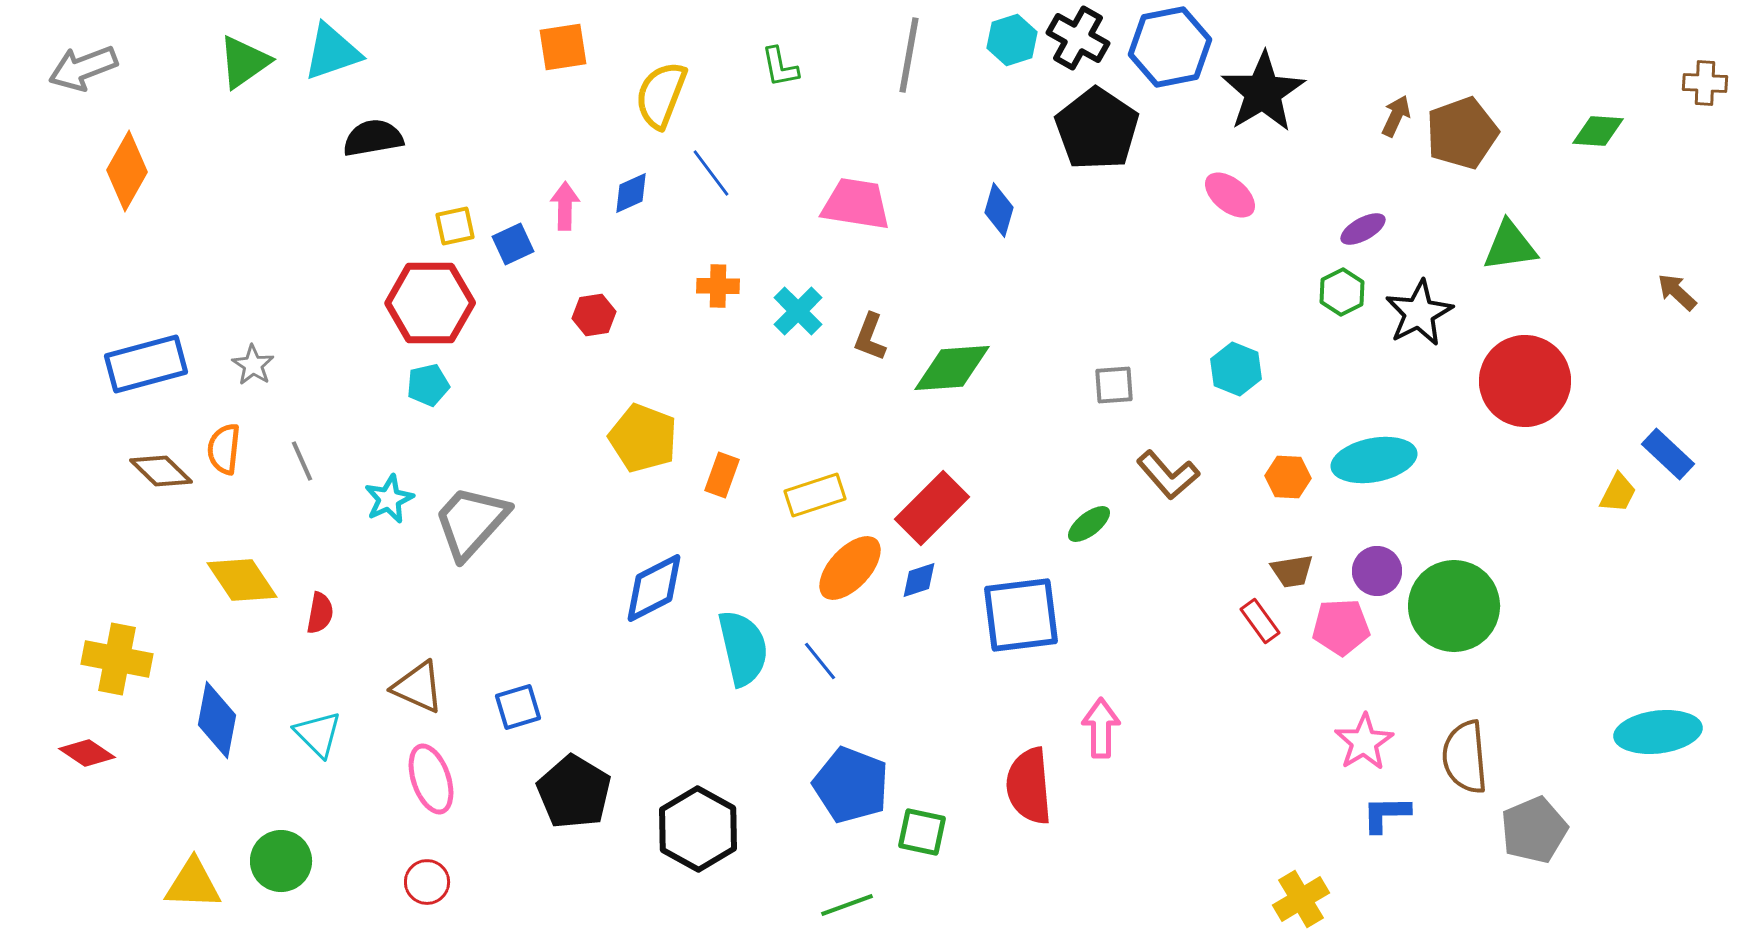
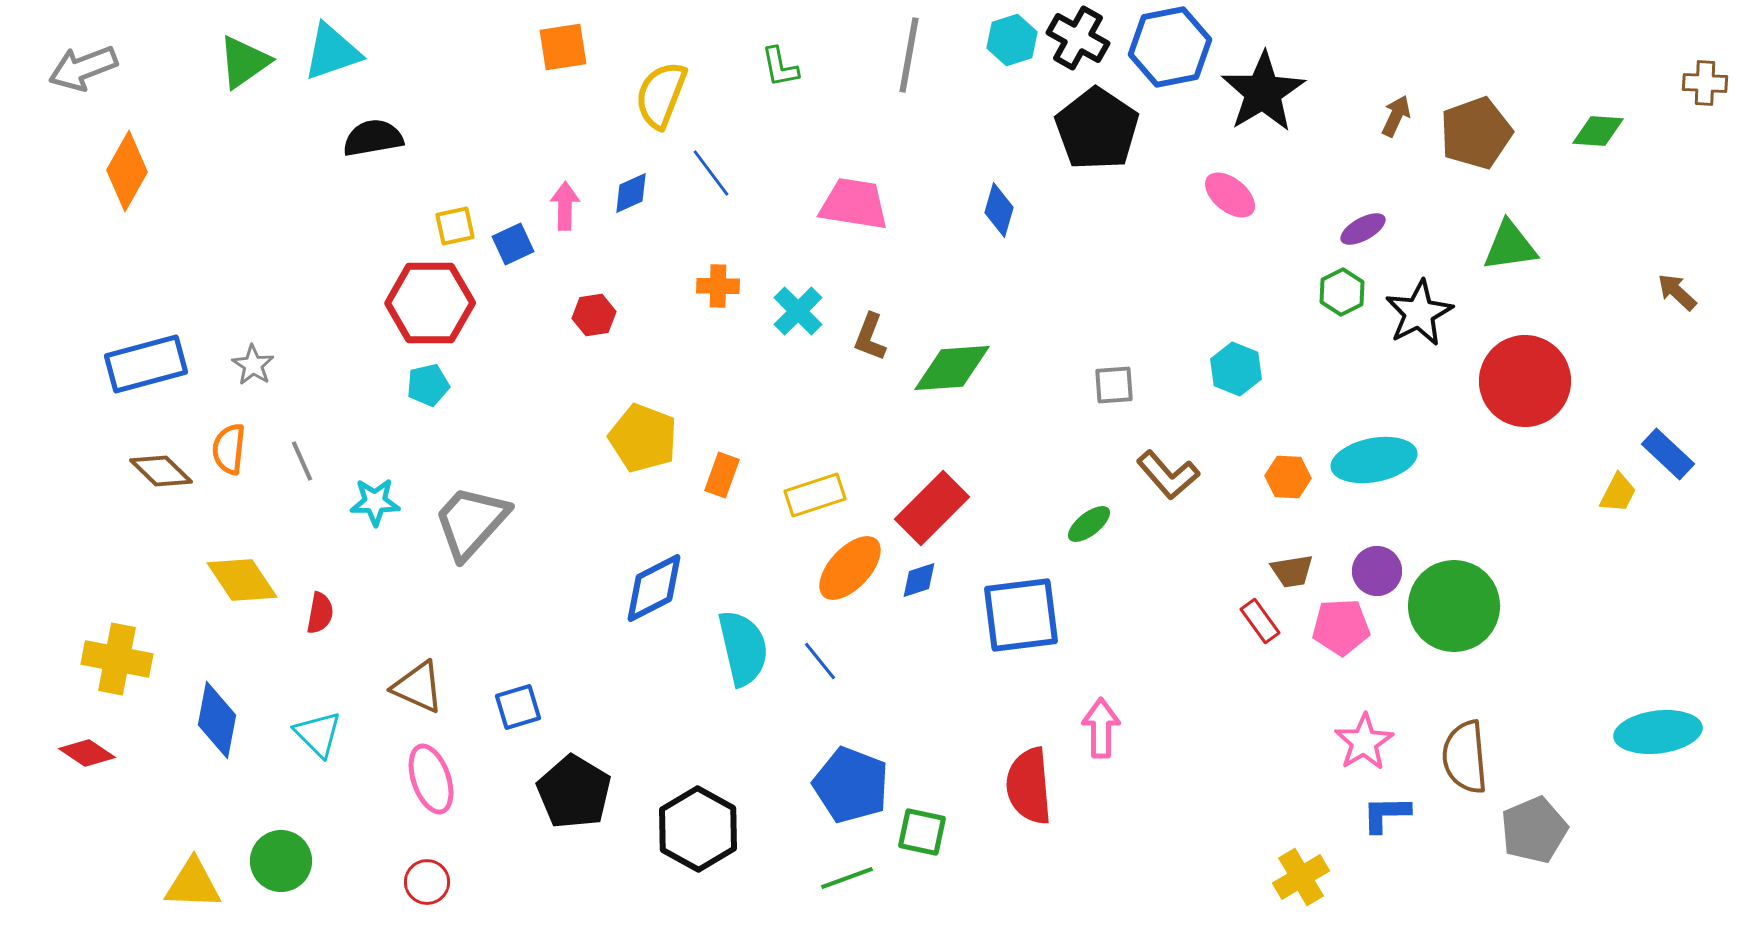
brown pentagon at (1462, 133): moved 14 px right
pink trapezoid at (856, 204): moved 2 px left
orange semicircle at (224, 449): moved 5 px right
cyan star at (389, 499): moved 14 px left, 3 px down; rotated 24 degrees clockwise
yellow cross at (1301, 899): moved 22 px up
green line at (847, 905): moved 27 px up
